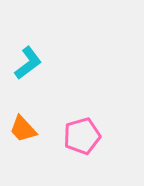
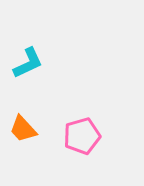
cyan L-shape: rotated 12 degrees clockwise
